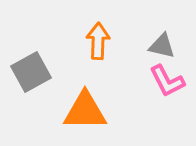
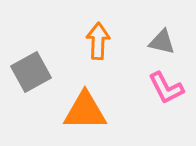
gray triangle: moved 4 px up
pink L-shape: moved 1 px left, 7 px down
